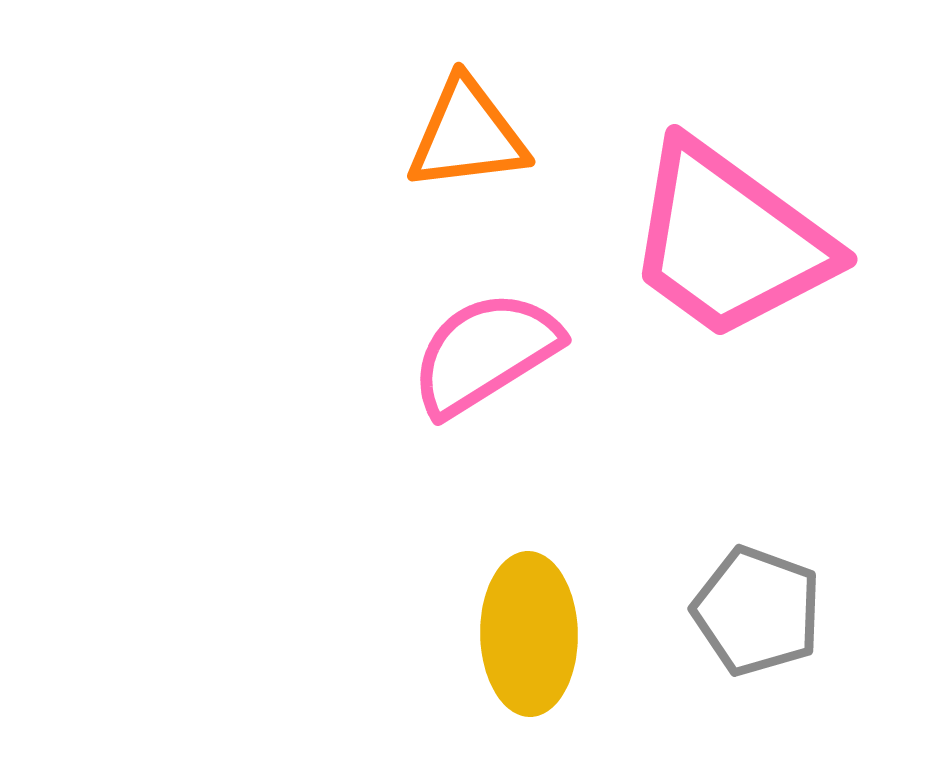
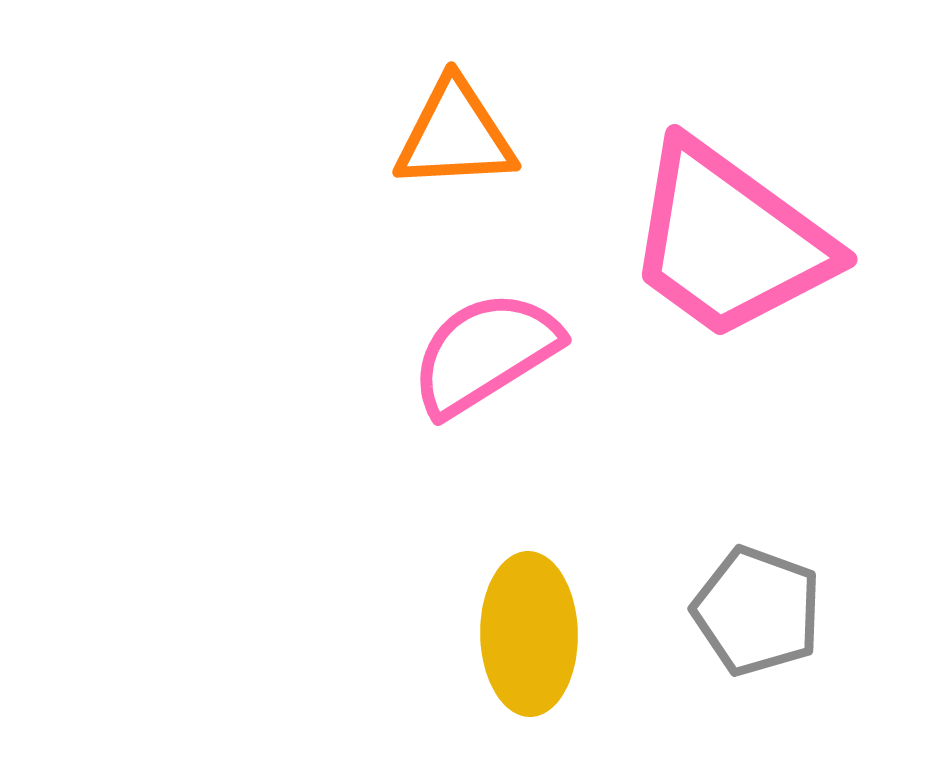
orange triangle: moved 12 px left; rotated 4 degrees clockwise
